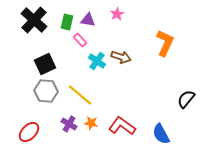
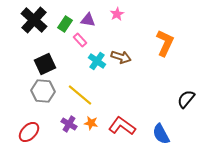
green rectangle: moved 2 px left, 2 px down; rotated 21 degrees clockwise
gray hexagon: moved 3 px left
